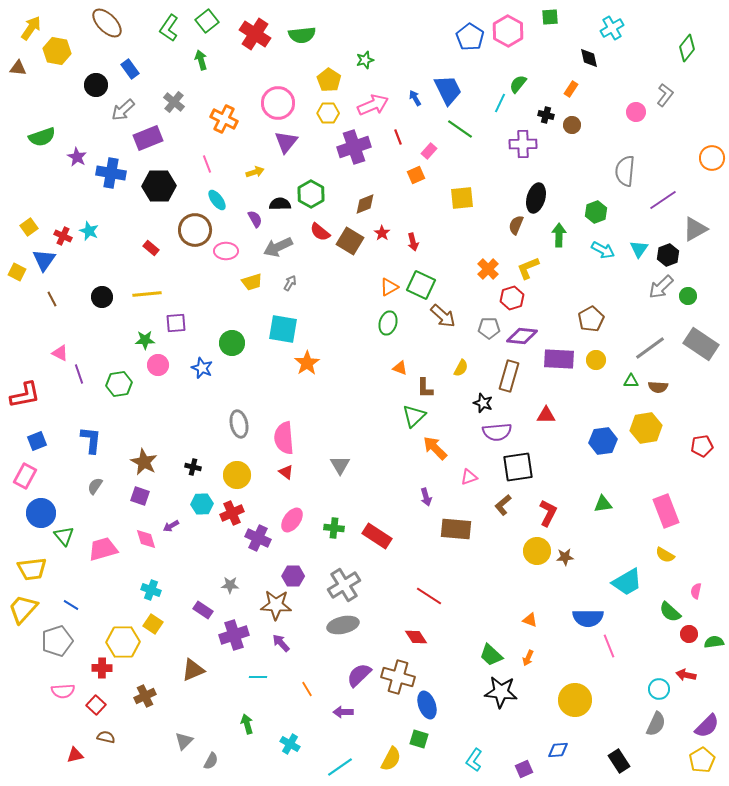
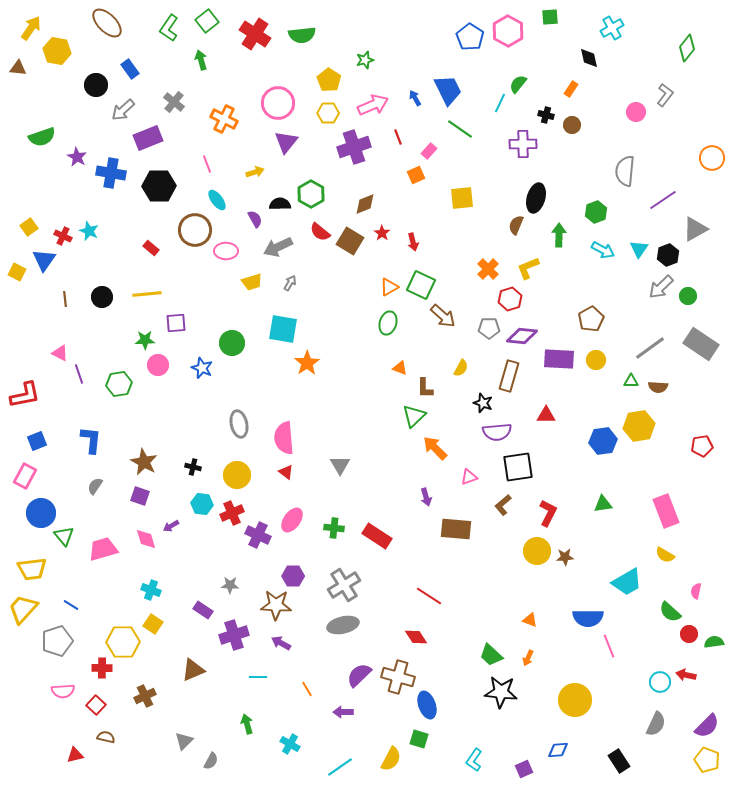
red hexagon at (512, 298): moved 2 px left, 1 px down
brown line at (52, 299): moved 13 px right; rotated 21 degrees clockwise
yellow hexagon at (646, 428): moved 7 px left, 2 px up
cyan hexagon at (202, 504): rotated 10 degrees clockwise
purple cross at (258, 538): moved 3 px up
purple arrow at (281, 643): rotated 18 degrees counterclockwise
cyan circle at (659, 689): moved 1 px right, 7 px up
yellow pentagon at (702, 760): moved 5 px right; rotated 20 degrees counterclockwise
